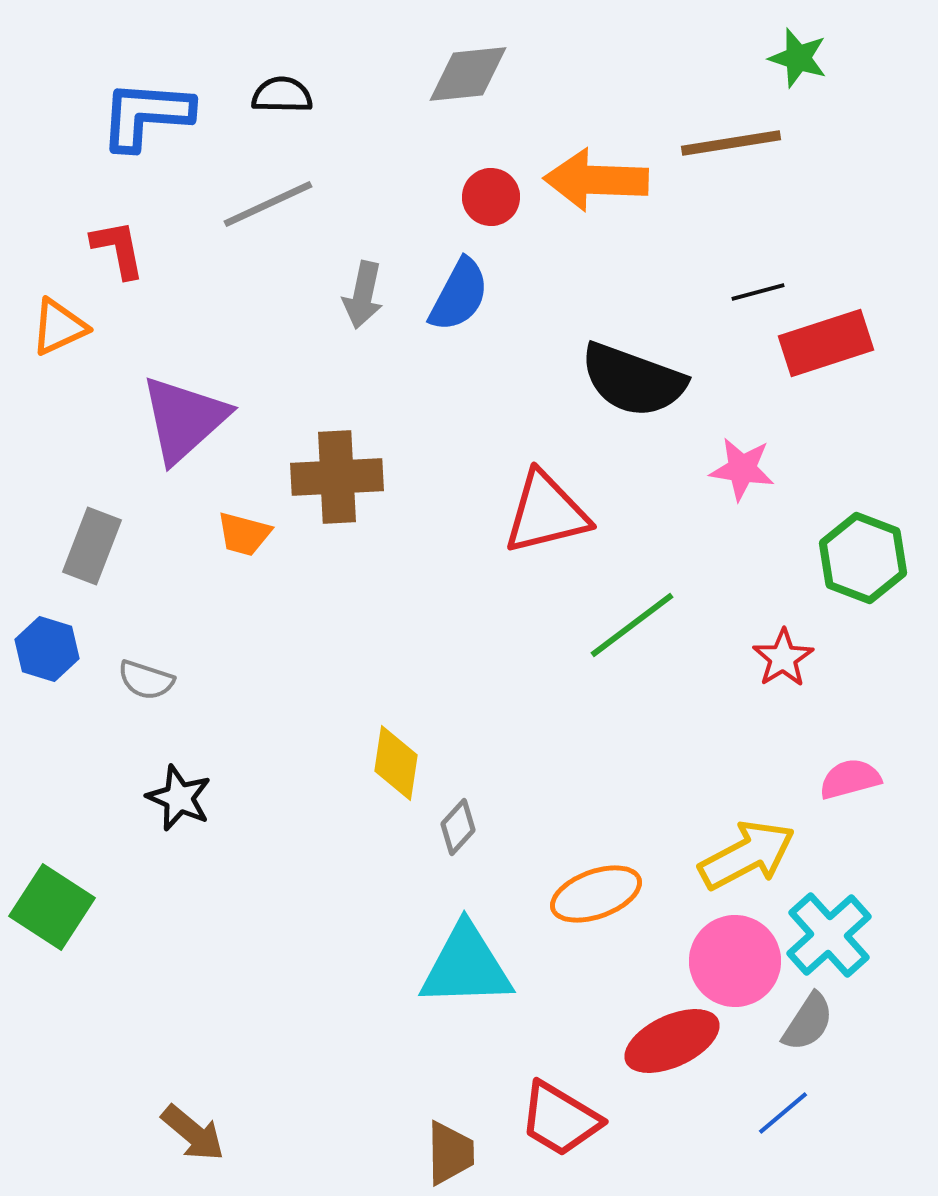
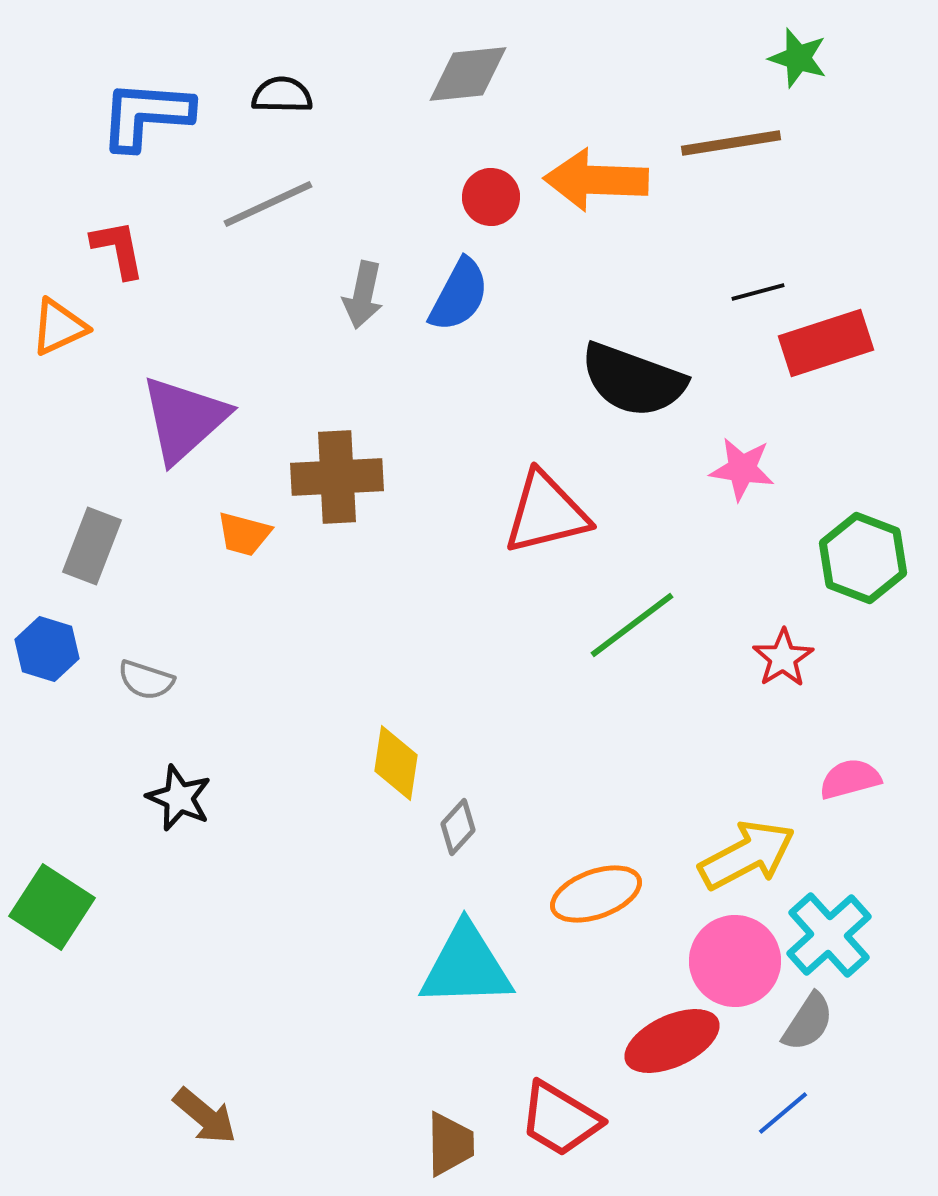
brown arrow at (193, 1133): moved 12 px right, 17 px up
brown trapezoid at (450, 1153): moved 9 px up
